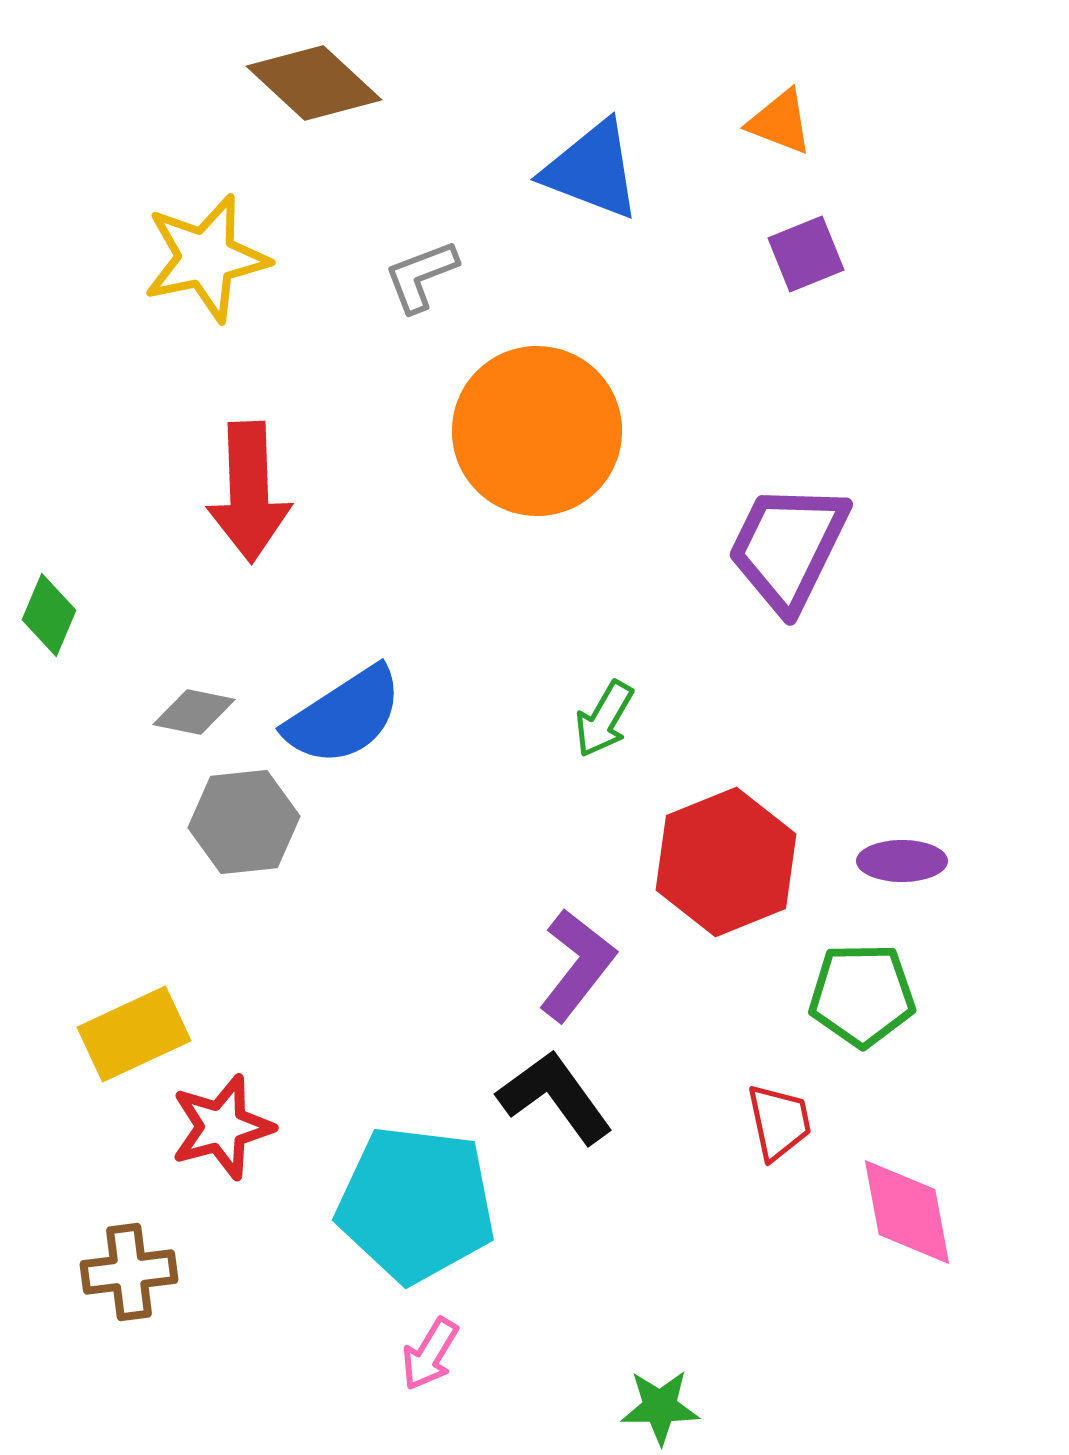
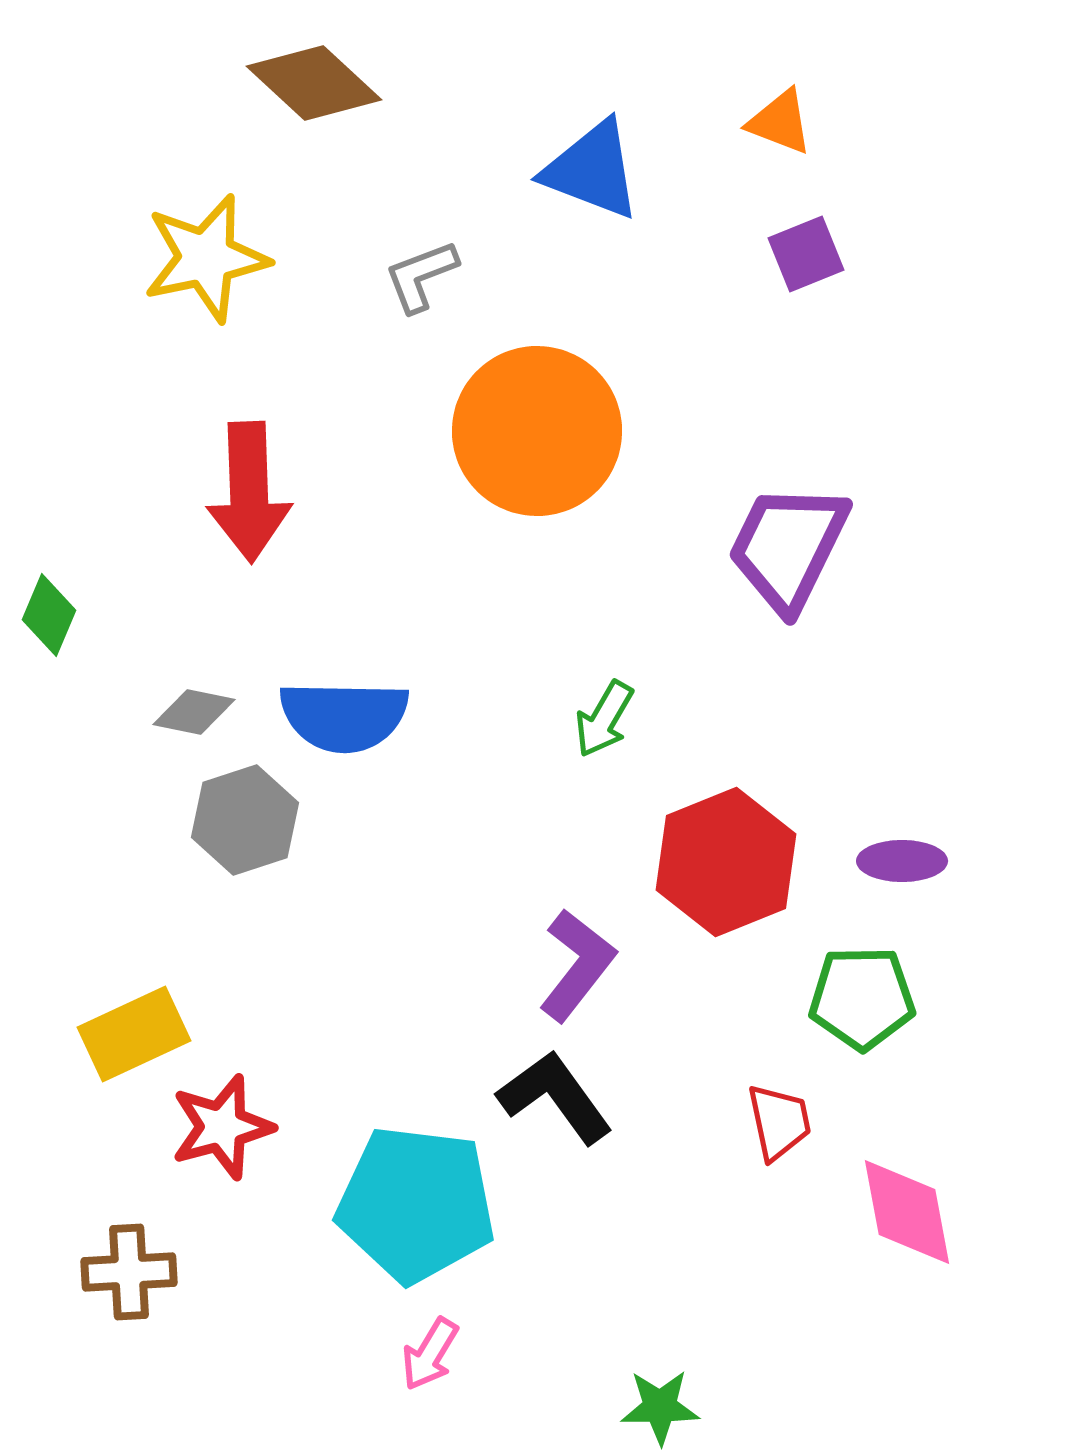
blue semicircle: rotated 34 degrees clockwise
gray hexagon: moved 1 px right, 2 px up; rotated 12 degrees counterclockwise
green pentagon: moved 3 px down
brown cross: rotated 4 degrees clockwise
